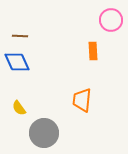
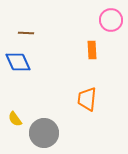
brown line: moved 6 px right, 3 px up
orange rectangle: moved 1 px left, 1 px up
blue diamond: moved 1 px right
orange trapezoid: moved 5 px right, 1 px up
yellow semicircle: moved 4 px left, 11 px down
